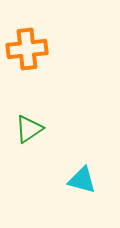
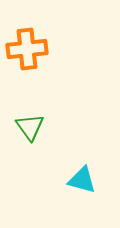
green triangle: moved 1 px right, 2 px up; rotated 32 degrees counterclockwise
